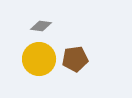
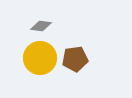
yellow circle: moved 1 px right, 1 px up
